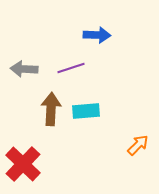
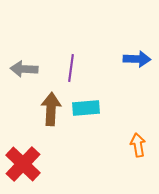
blue arrow: moved 40 px right, 24 px down
purple line: rotated 64 degrees counterclockwise
cyan rectangle: moved 3 px up
orange arrow: rotated 55 degrees counterclockwise
